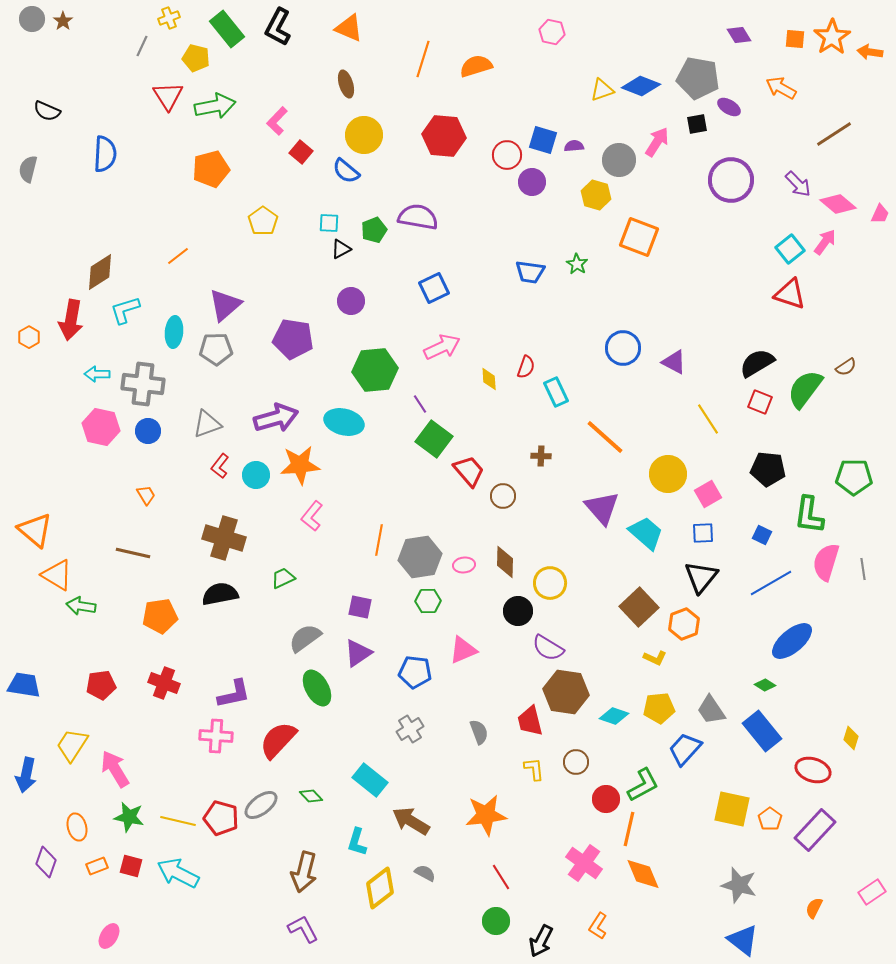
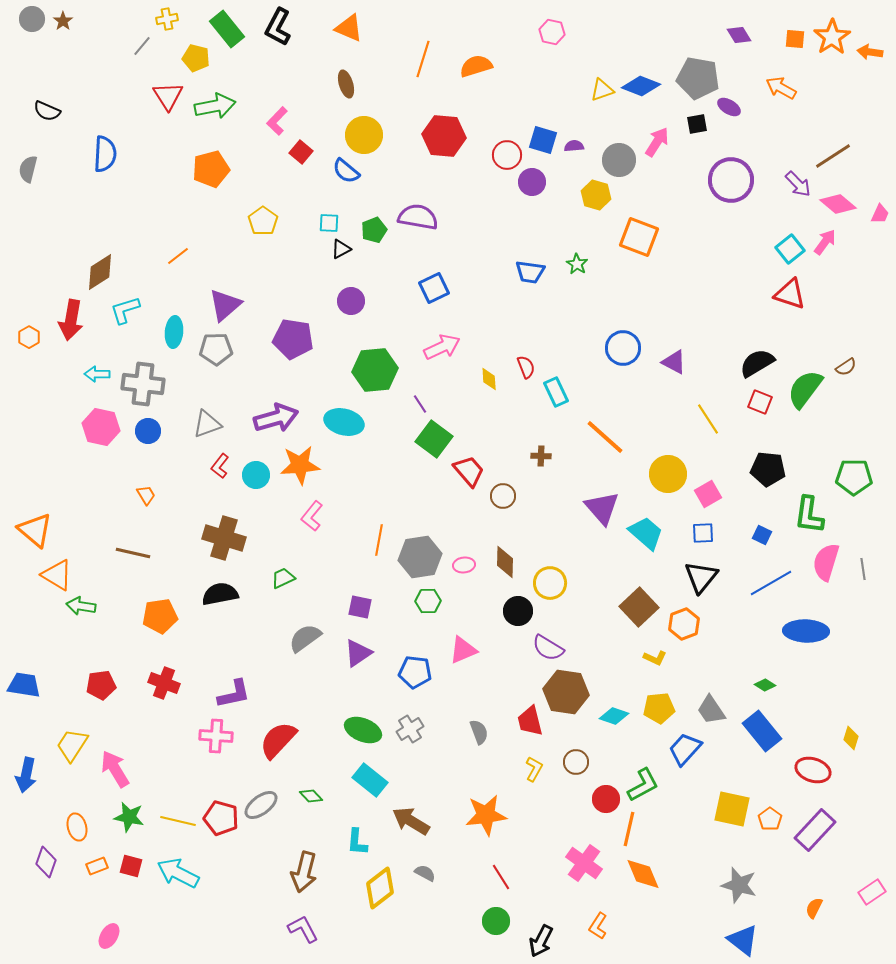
yellow cross at (169, 18): moved 2 px left, 1 px down; rotated 10 degrees clockwise
gray line at (142, 46): rotated 15 degrees clockwise
brown line at (834, 134): moved 1 px left, 22 px down
red semicircle at (526, 367): rotated 40 degrees counterclockwise
blue ellipse at (792, 641): moved 14 px right, 10 px up; rotated 42 degrees clockwise
green ellipse at (317, 688): moved 46 px right, 42 px down; rotated 39 degrees counterclockwise
yellow L-shape at (534, 769): rotated 35 degrees clockwise
cyan L-shape at (357, 842): rotated 12 degrees counterclockwise
